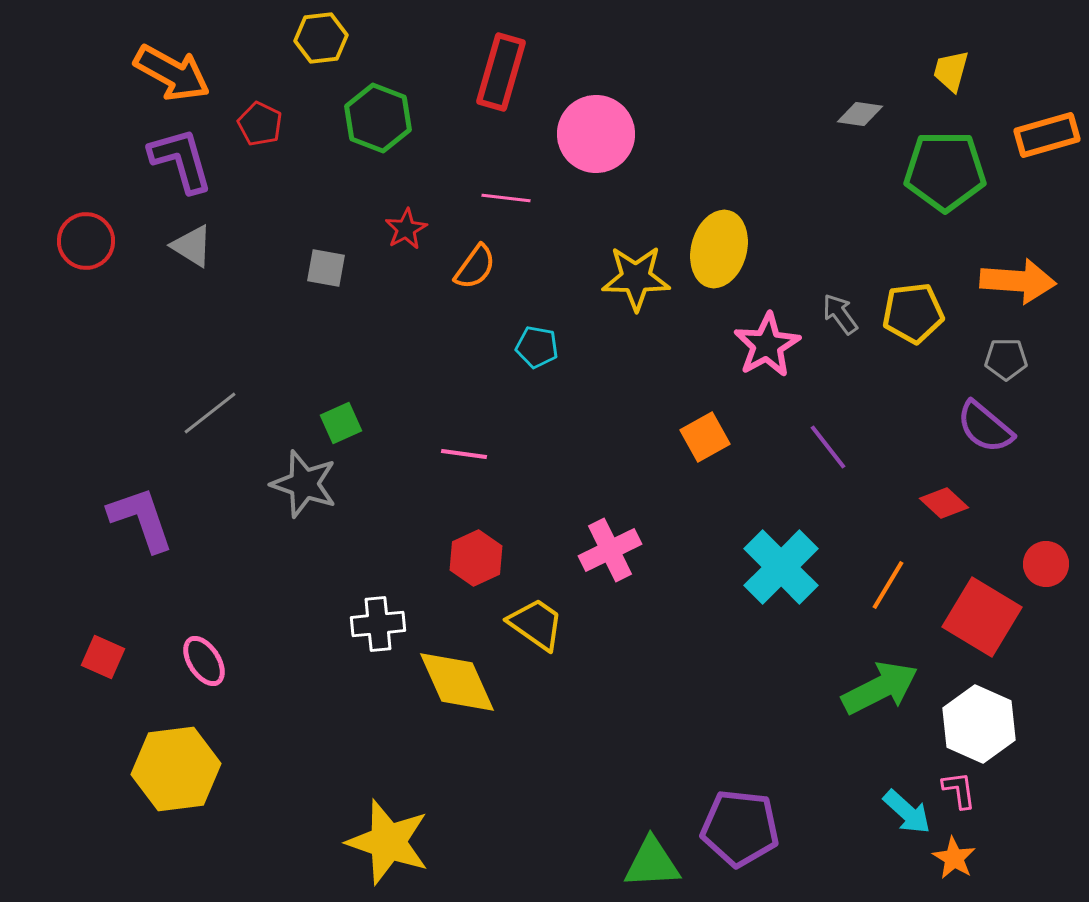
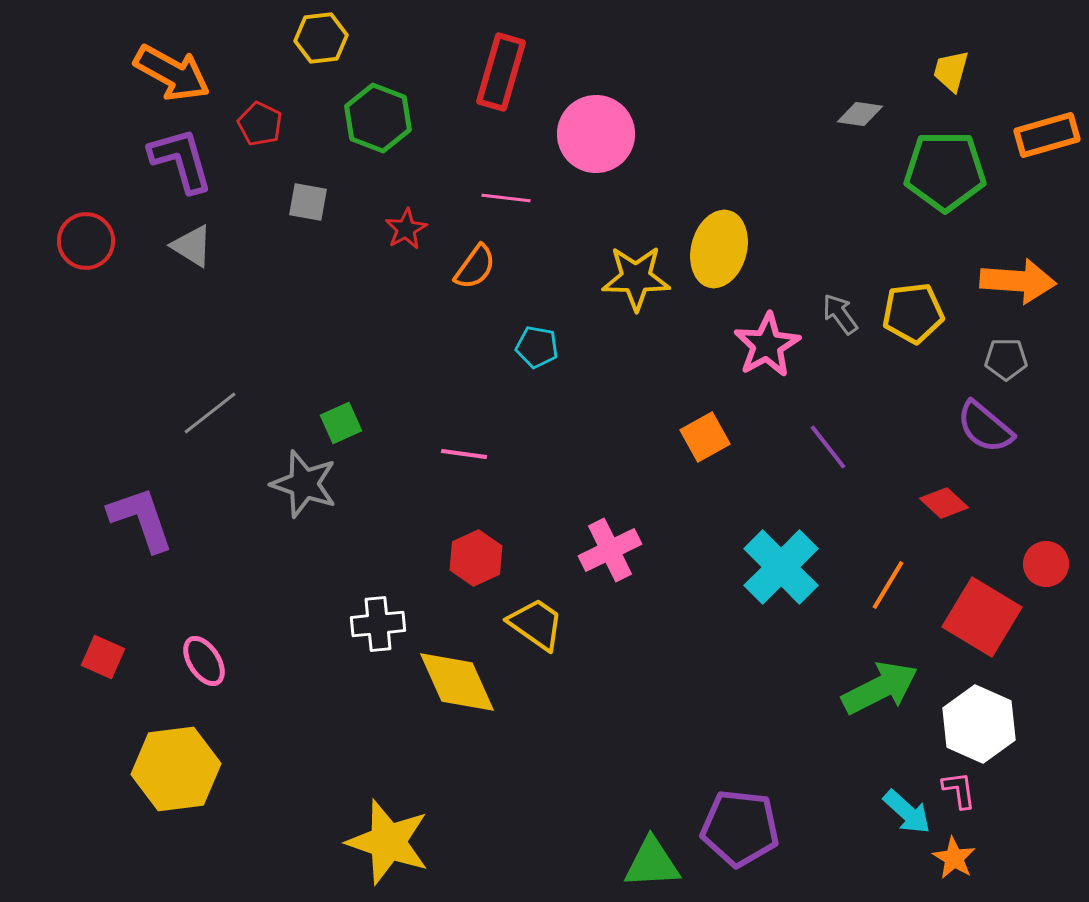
gray square at (326, 268): moved 18 px left, 66 px up
